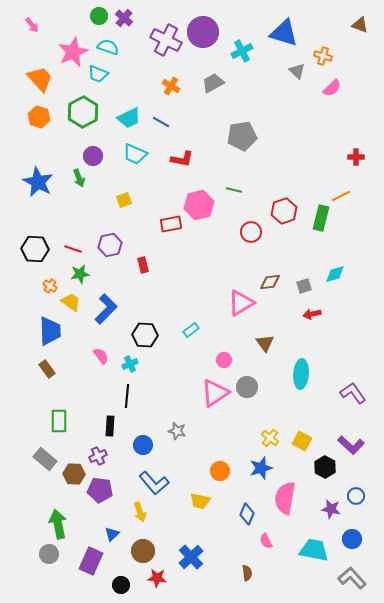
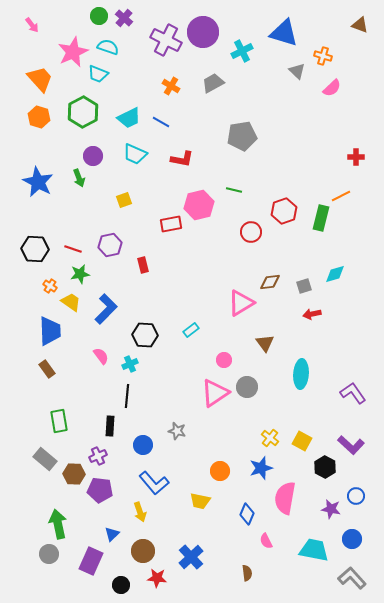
green rectangle at (59, 421): rotated 10 degrees counterclockwise
